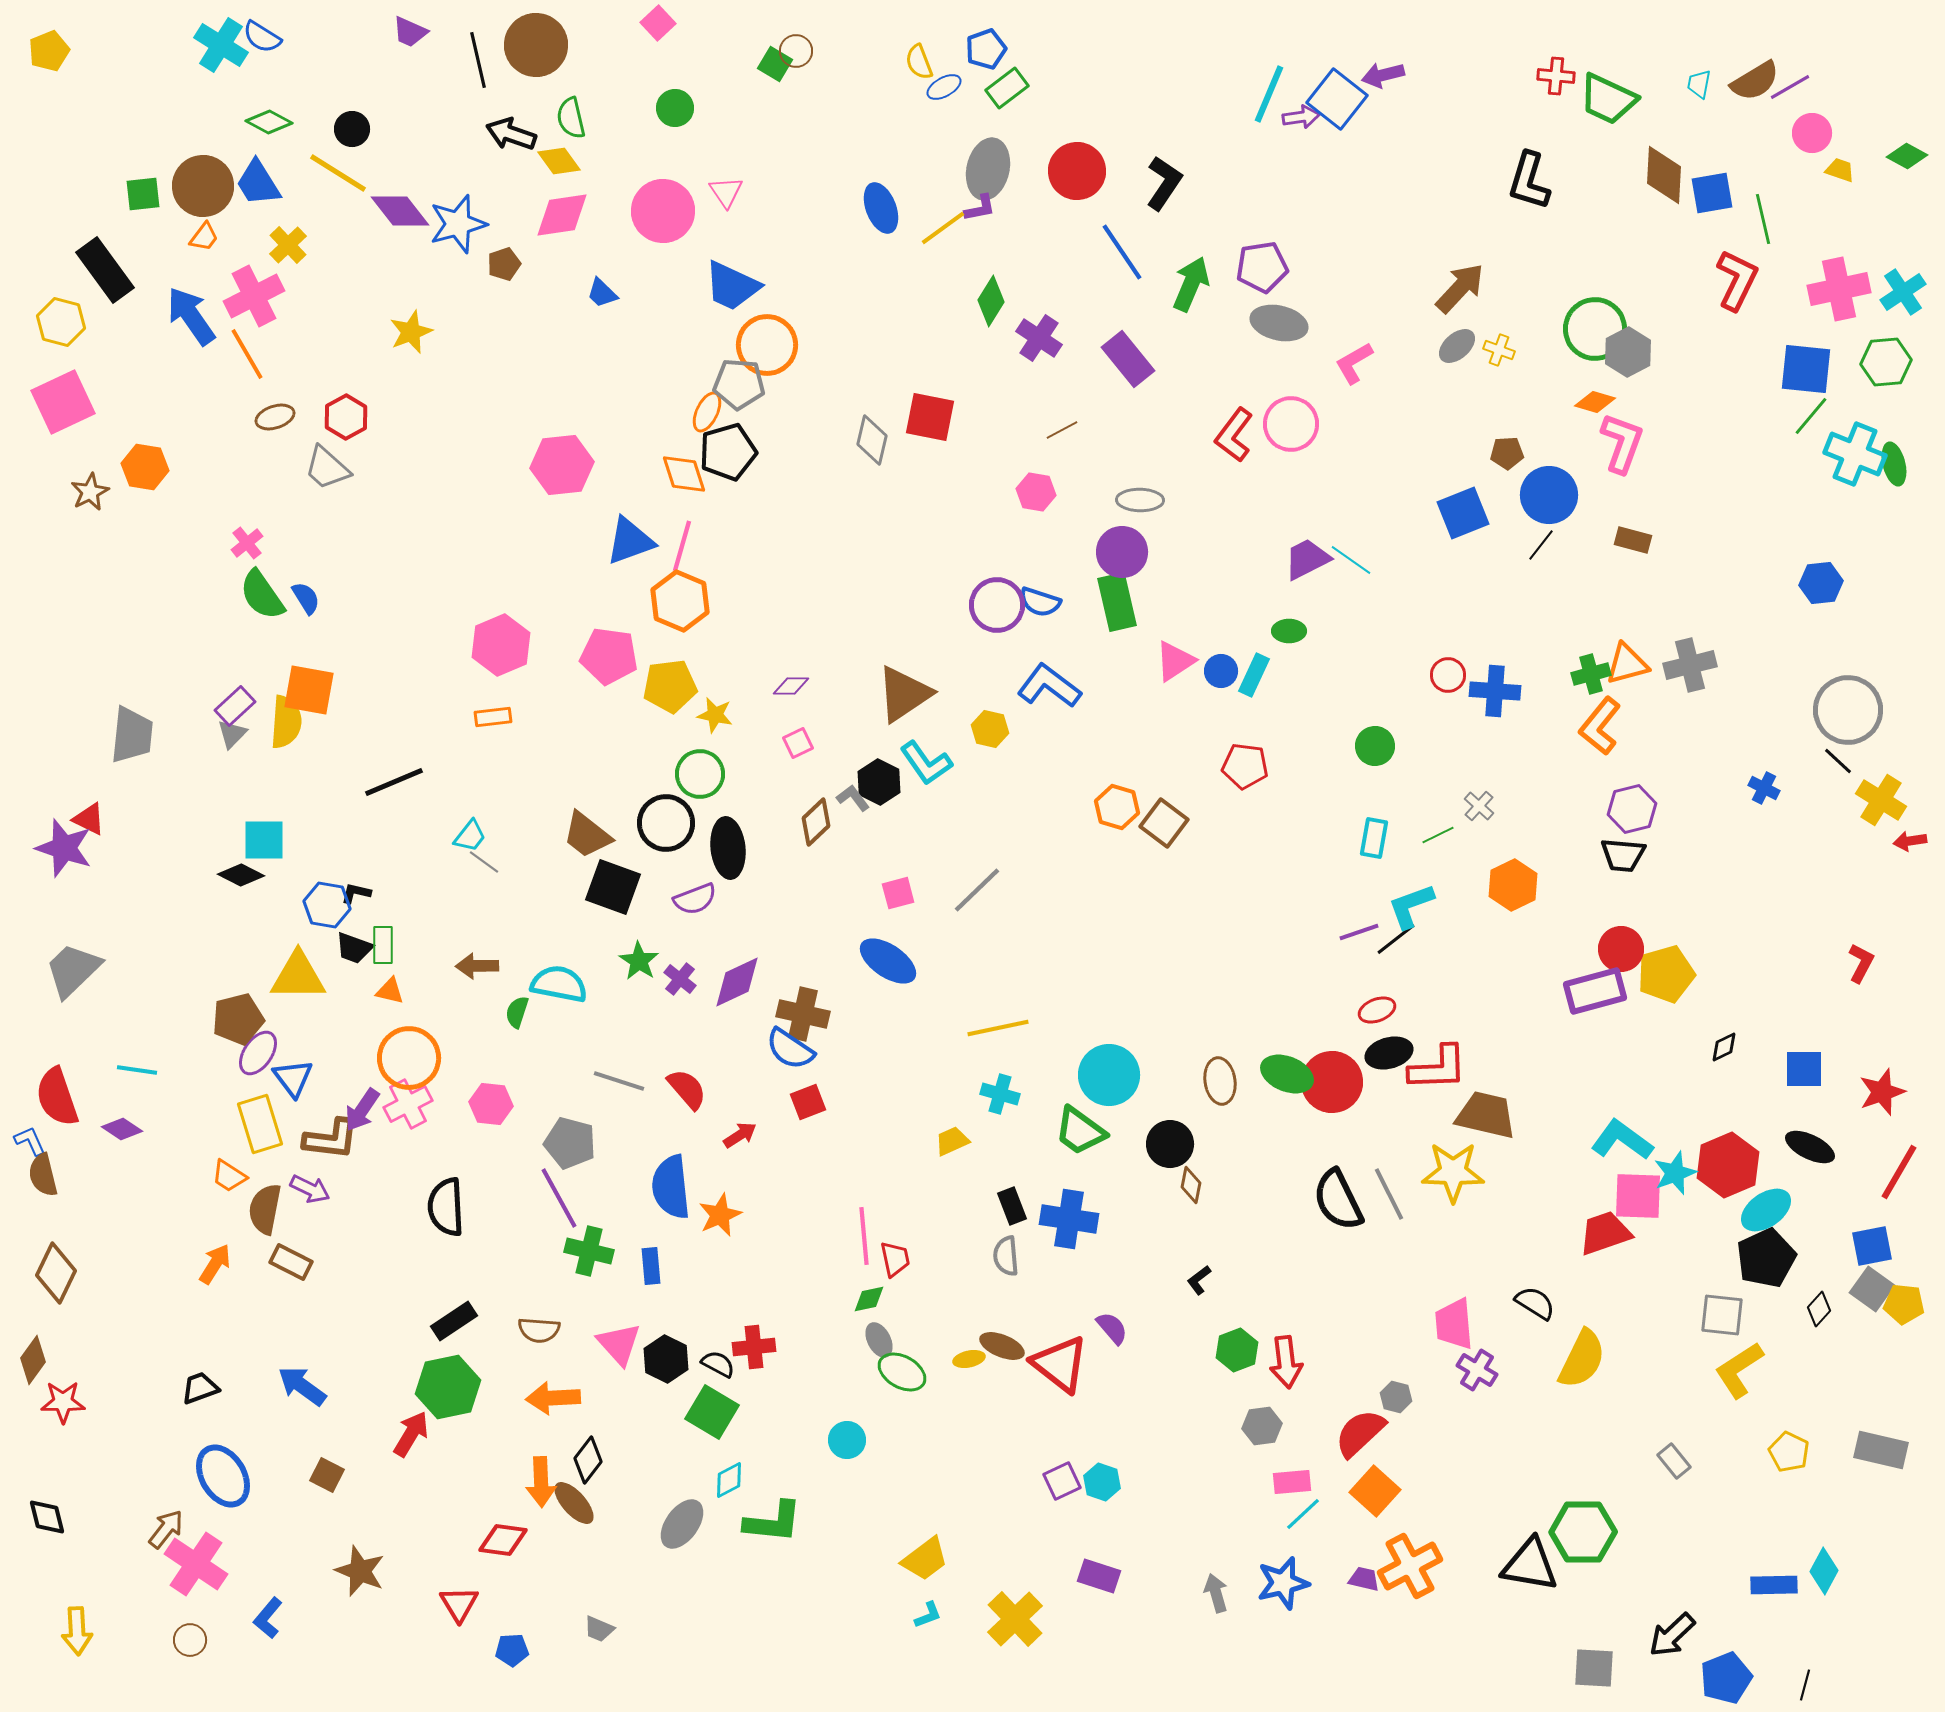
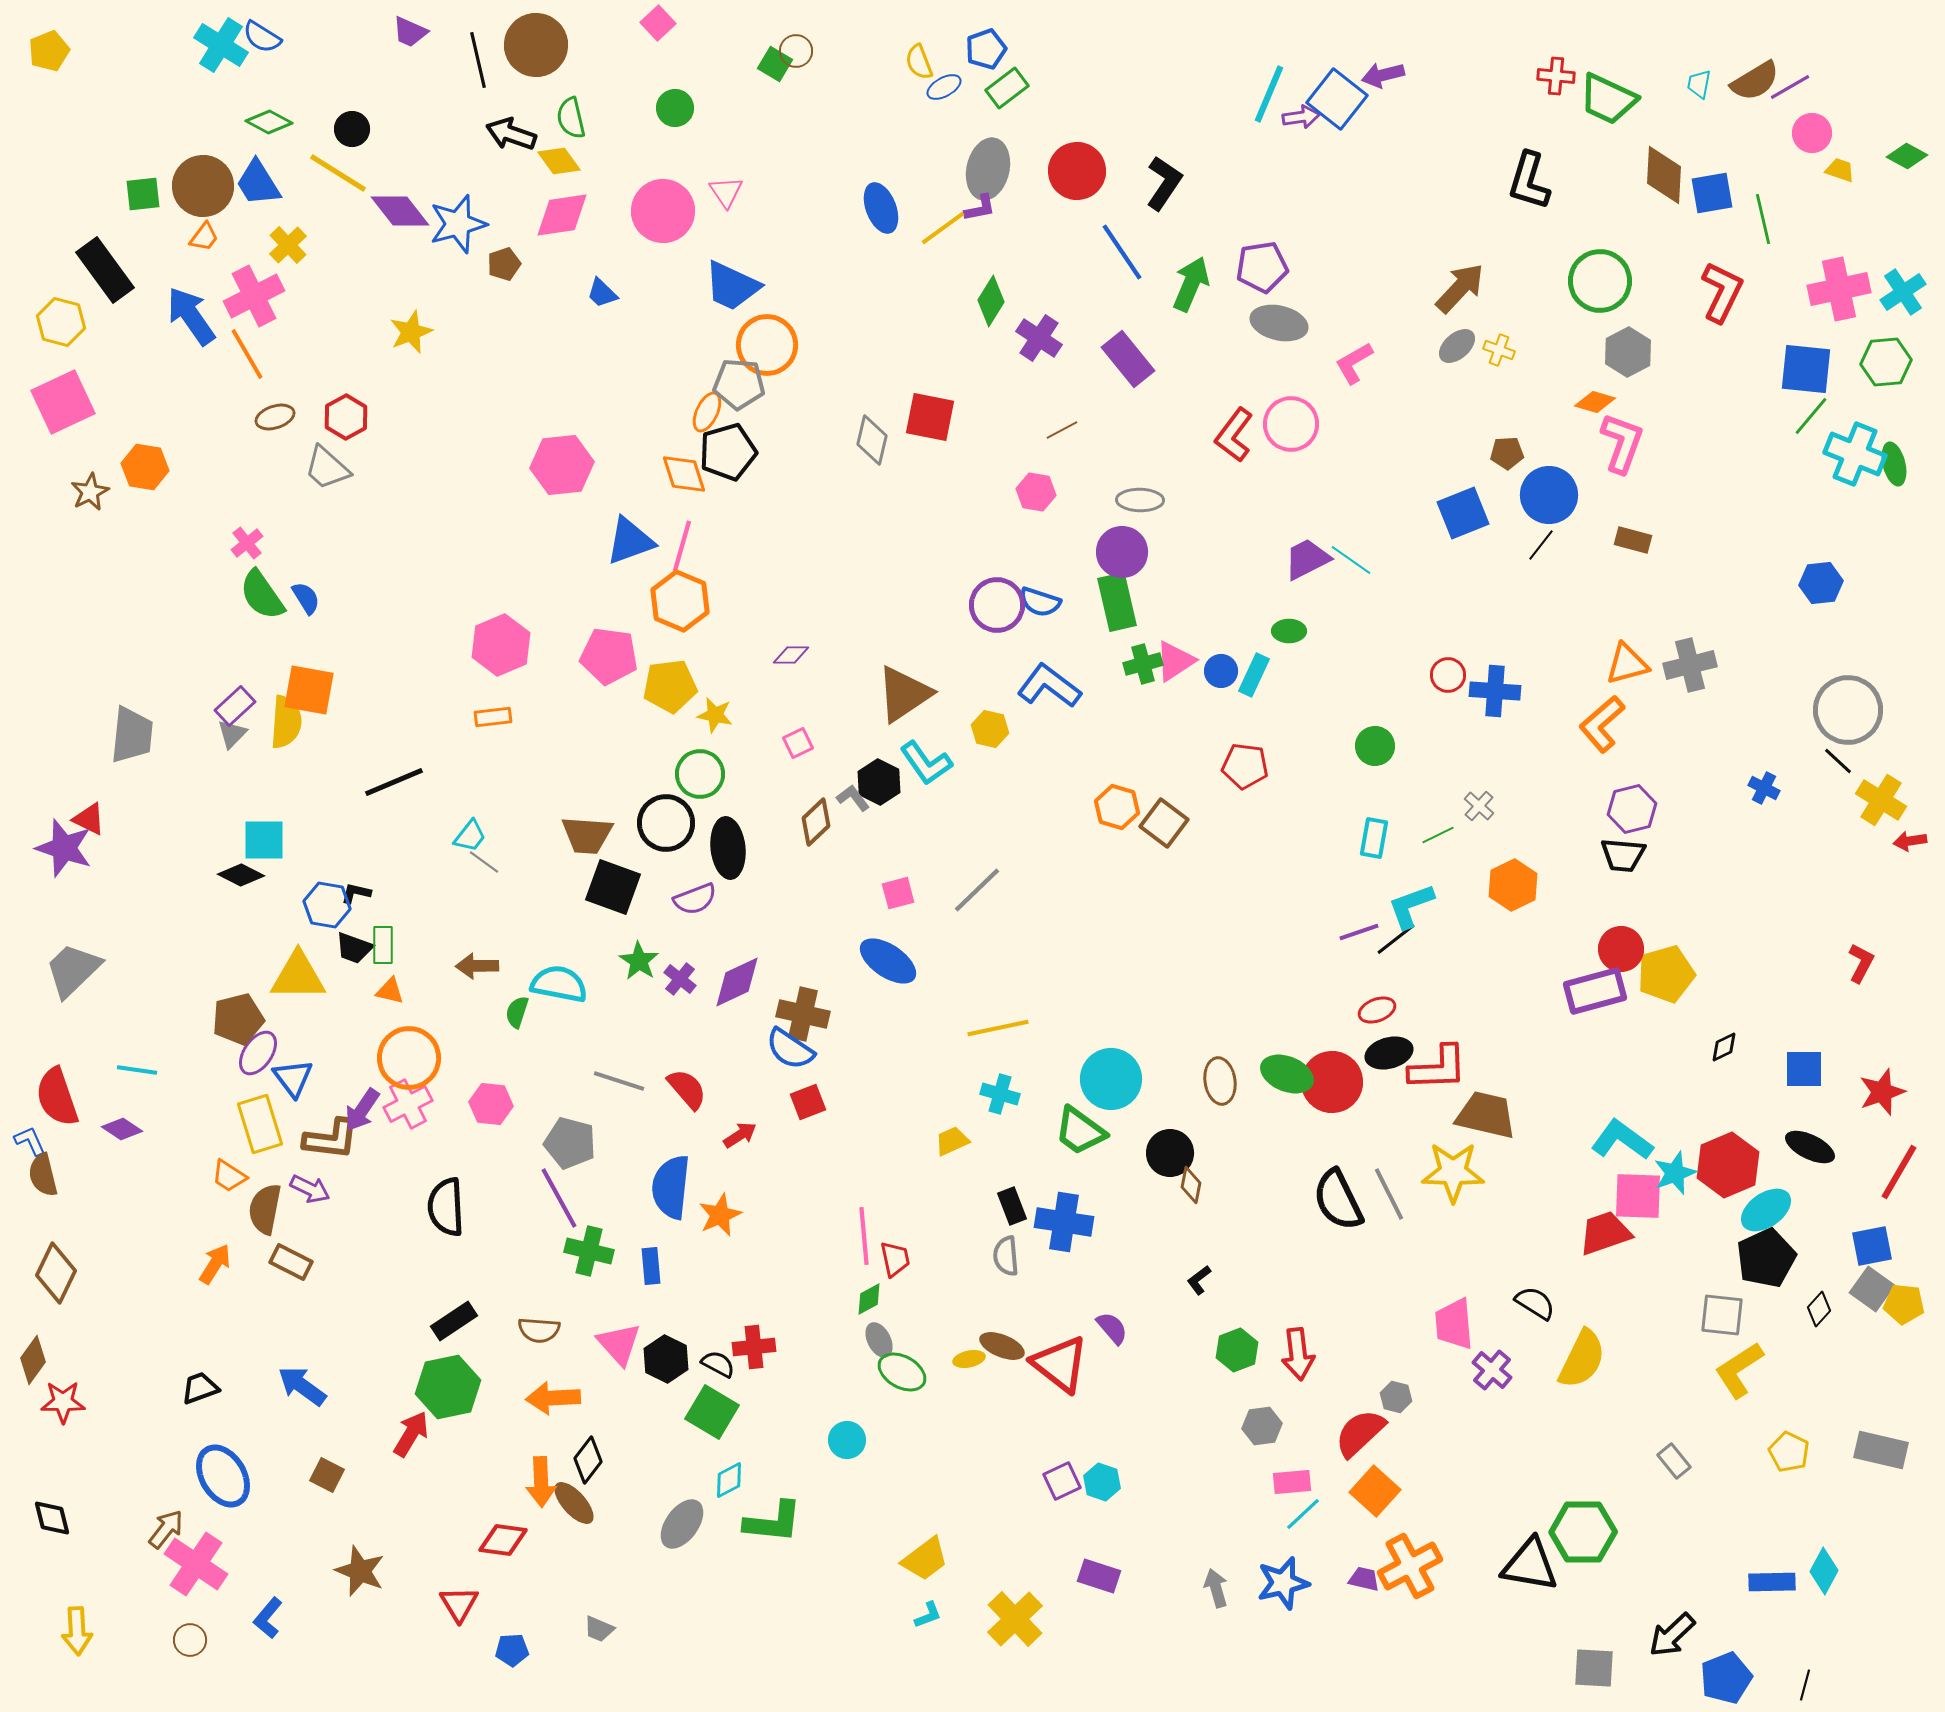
red L-shape at (1737, 280): moved 15 px left, 12 px down
green circle at (1595, 329): moved 5 px right, 48 px up
green cross at (1591, 674): moved 448 px left, 10 px up
purple diamond at (791, 686): moved 31 px up
orange L-shape at (1600, 726): moved 2 px right, 2 px up; rotated 10 degrees clockwise
brown trapezoid at (587, 835): rotated 34 degrees counterclockwise
cyan circle at (1109, 1075): moved 2 px right, 4 px down
black circle at (1170, 1144): moved 9 px down
blue semicircle at (671, 1187): rotated 12 degrees clockwise
blue cross at (1069, 1219): moved 5 px left, 3 px down
green diamond at (869, 1299): rotated 16 degrees counterclockwise
red arrow at (1286, 1362): moved 12 px right, 8 px up
purple cross at (1477, 1370): moved 15 px right; rotated 9 degrees clockwise
black diamond at (47, 1517): moved 5 px right, 1 px down
blue rectangle at (1774, 1585): moved 2 px left, 3 px up
gray arrow at (1216, 1593): moved 5 px up
